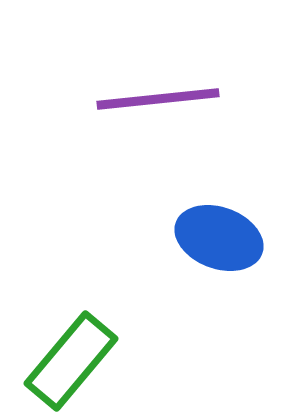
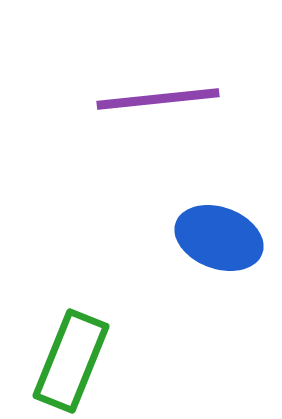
green rectangle: rotated 18 degrees counterclockwise
